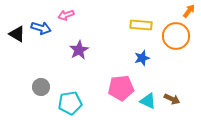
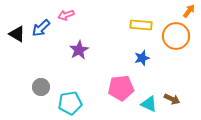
blue arrow: rotated 120 degrees clockwise
cyan triangle: moved 1 px right, 3 px down
